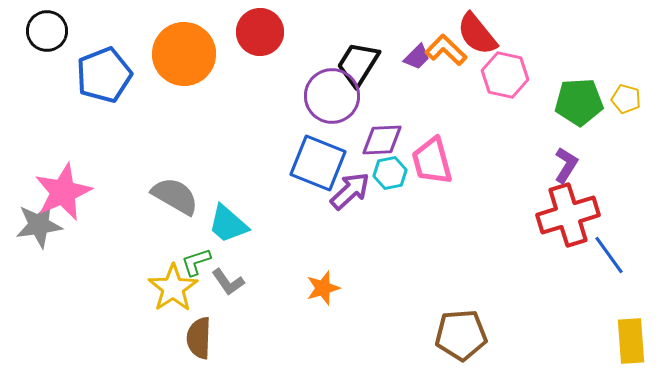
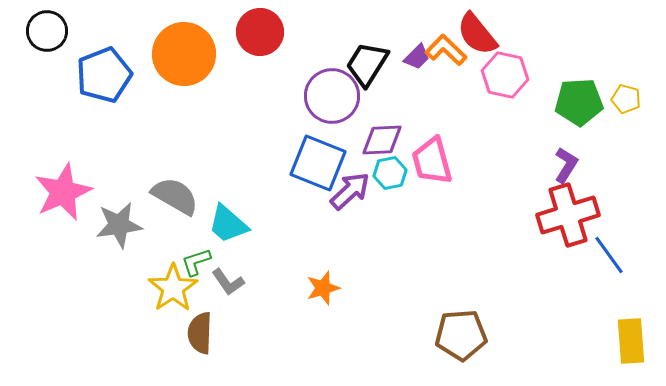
black trapezoid: moved 9 px right
gray star: moved 80 px right
brown semicircle: moved 1 px right, 5 px up
